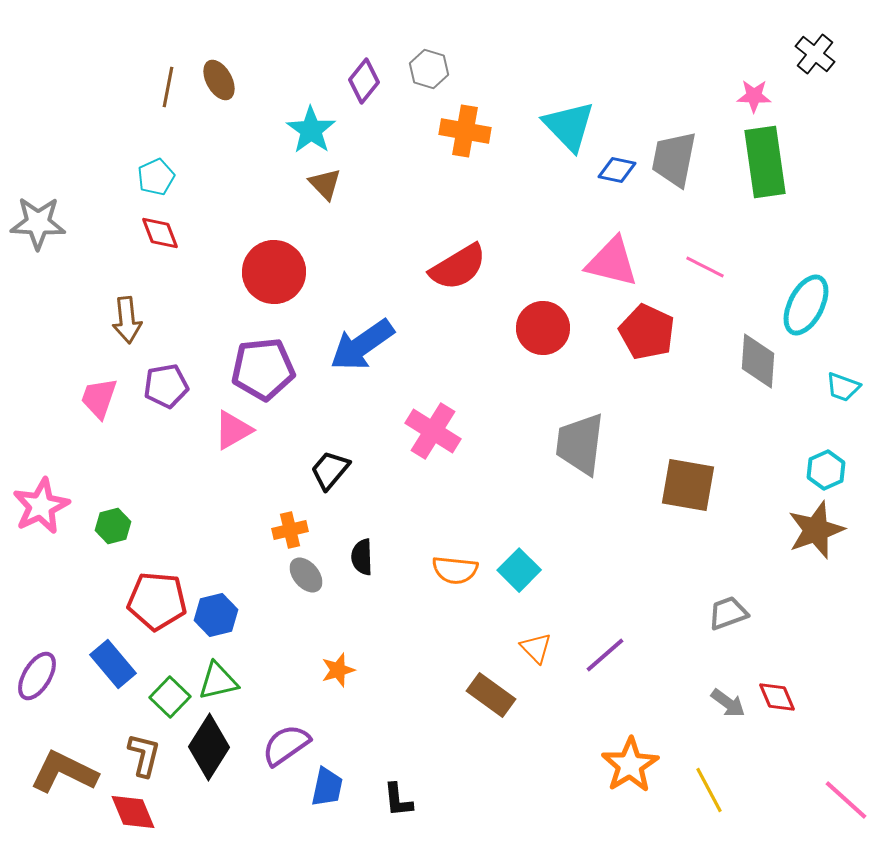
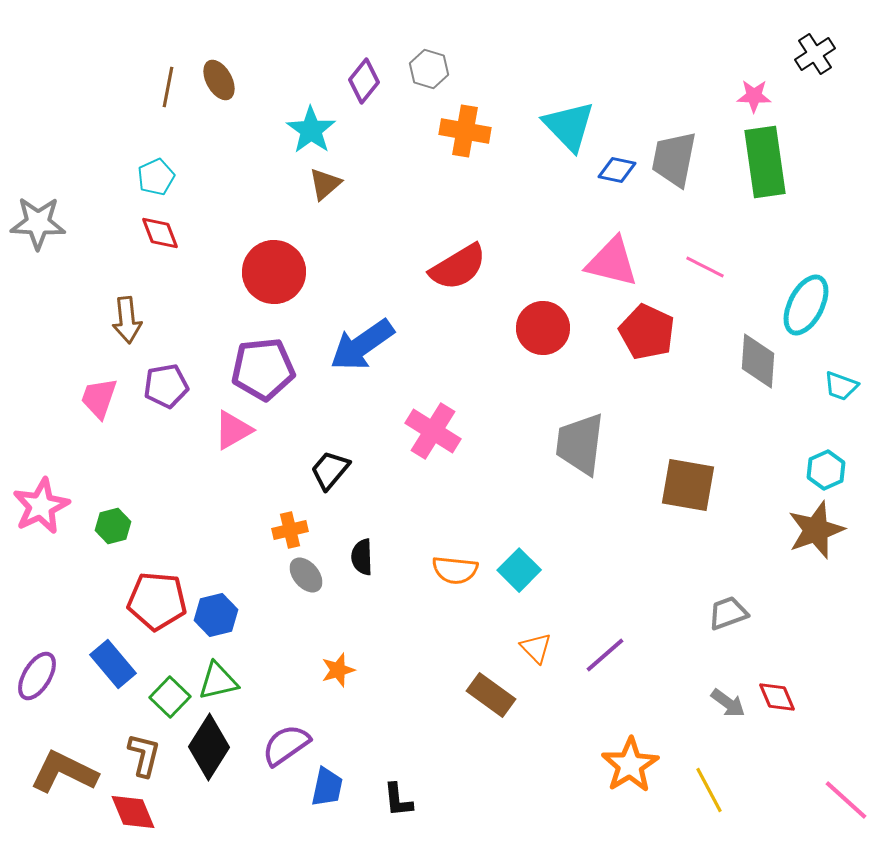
black cross at (815, 54): rotated 18 degrees clockwise
brown triangle at (325, 184): rotated 33 degrees clockwise
cyan trapezoid at (843, 387): moved 2 px left, 1 px up
